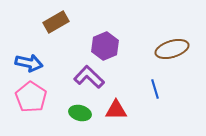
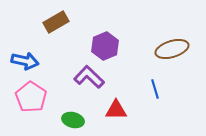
blue arrow: moved 4 px left, 2 px up
green ellipse: moved 7 px left, 7 px down
